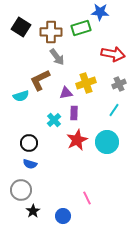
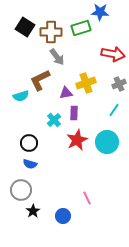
black square: moved 4 px right
